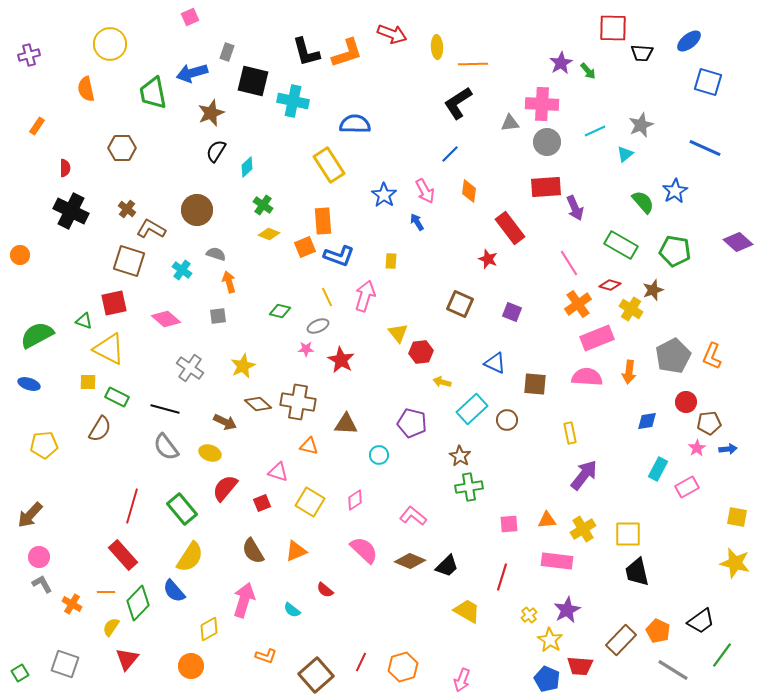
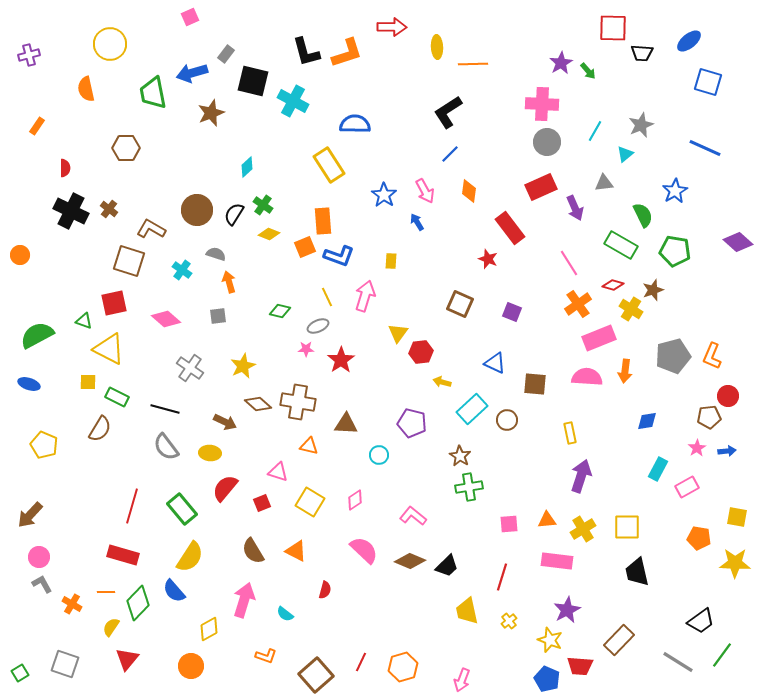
red arrow at (392, 34): moved 7 px up; rotated 20 degrees counterclockwise
gray rectangle at (227, 52): moved 1 px left, 2 px down; rotated 18 degrees clockwise
cyan cross at (293, 101): rotated 16 degrees clockwise
black L-shape at (458, 103): moved 10 px left, 9 px down
gray triangle at (510, 123): moved 94 px right, 60 px down
cyan line at (595, 131): rotated 35 degrees counterclockwise
brown hexagon at (122, 148): moved 4 px right
black semicircle at (216, 151): moved 18 px right, 63 px down
red rectangle at (546, 187): moved 5 px left; rotated 20 degrees counterclockwise
green semicircle at (643, 202): moved 13 px down; rotated 15 degrees clockwise
brown cross at (127, 209): moved 18 px left
red diamond at (610, 285): moved 3 px right
yellow triangle at (398, 333): rotated 15 degrees clockwise
pink rectangle at (597, 338): moved 2 px right
gray pentagon at (673, 356): rotated 12 degrees clockwise
red star at (341, 360): rotated 8 degrees clockwise
orange arrow at (629, 372): moved 4 px left, 1 px up
red circle at (686, 402): moved 42 px right, 6 px up
brown pentagon at (709, 423): moved 6 px up
yellow pentagon at (44, 445): rotated 28 degrees clockwise
blue arrow at (728, 449): moved 1 px left, 2 px down
yellow ellipse at (210, 453): rotated 15 degrees counterclockwise
purple arrow at (584, 475): moved 3 px left, 1 px down; rotated 20 degrees counterclockwise
yellow square at (628, 534): moved 1 px left, 7 px up
orange triangle at (296, 551): rotated 50 degrees clockwise
red rectangle at (123, 555): rotated 32 degrees counterclockwise
yellow star at (735, 563): rotated 12 degrees counterclockwise
red semicircle at (325, 590): rotated 114 degrees counterclockwise
cyan semicircle at (292, 610): moved 7 px left, 4 px down
yellow trapezoid at (467, 611): rotated 132 degrees counterclockwise
yellow cross at (529, 615): moved 20 px left, 6 px down
orange pentagon at (658, 631): moved 41 px right, 93 px up; rotated 15 degrees counterclockwise
yellow star at (550, 640): rotated 10 degrees counterclockwise
brown rectangle at (621, 640): moved 2 px left
gray line at (673, 670): moved 5 px right, 8 px up
